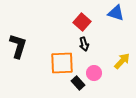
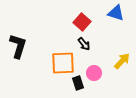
black arrow: rotated 24 degrees counterclockwise
orange square: moved 1 px right
black rectangle: rotated 24 degrees clockwise
